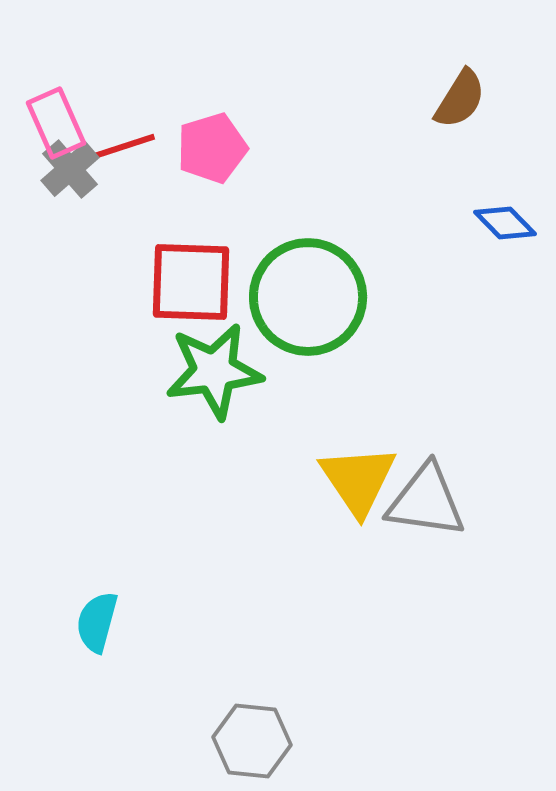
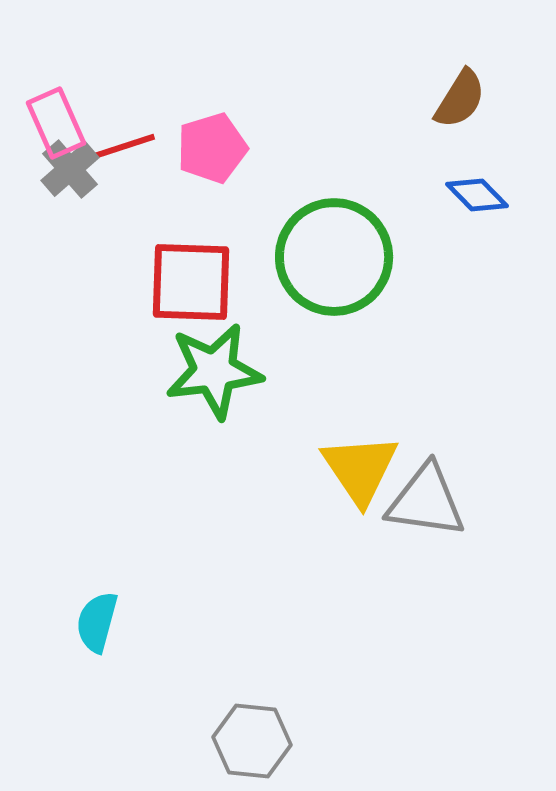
blue diamond: moved 28 px left, 28 px up
green circle: moved 26 px right, 40 px up
yellow triangle: moved 2 px right, 11 px up
